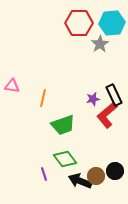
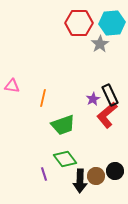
black rectangle: moved 4 px left
purple star: rotated 16 degrees counterclockwise
black arrow: rotated 110 degrees counterclockwise
